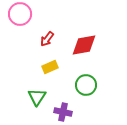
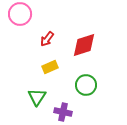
red diamond: rotated 8 degrees counterclockwise
